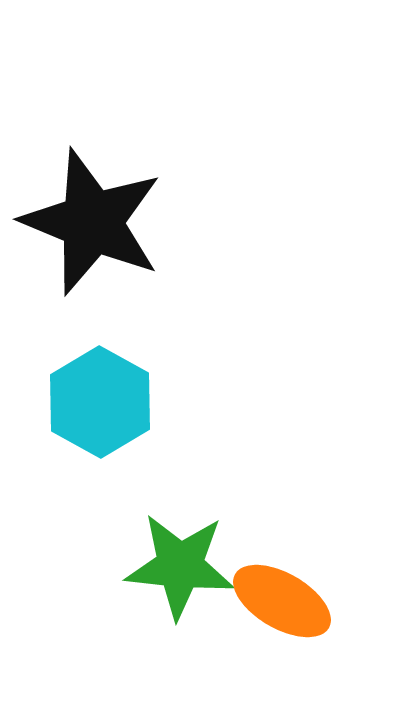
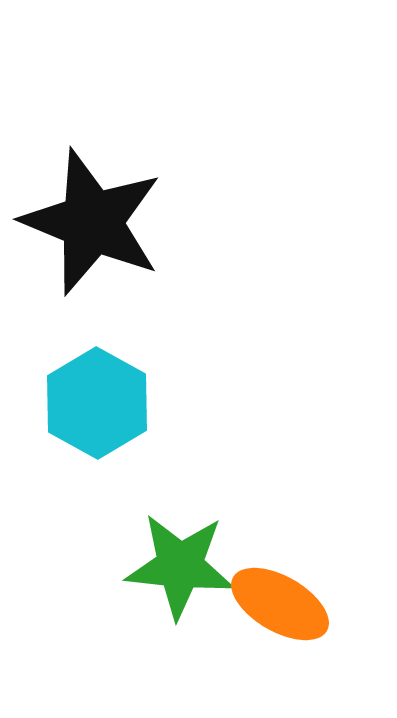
cyan hexagon: moved 3 px left, 1 px down
orange ellipse: moved 2 px left, 3 px down
